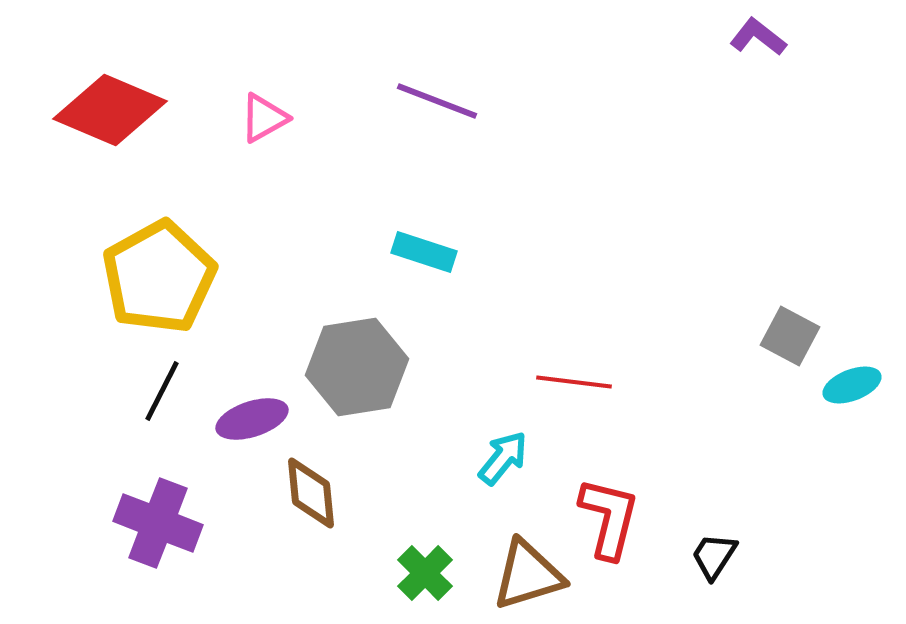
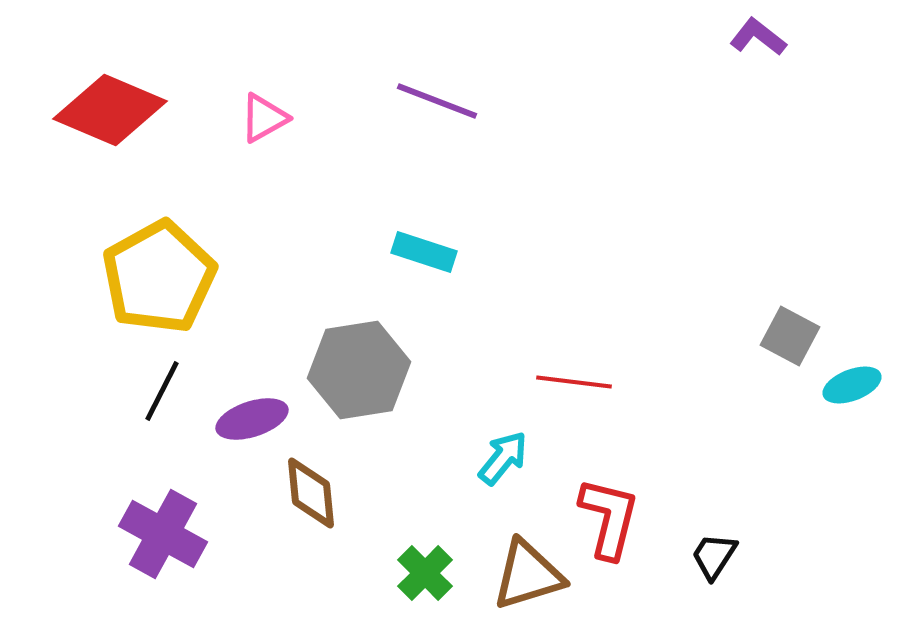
gray hexagon: moved 2 px right, 3 px down
purple cross: moved 5 px right, 11 px down; rotated 8 degrees clockwise
